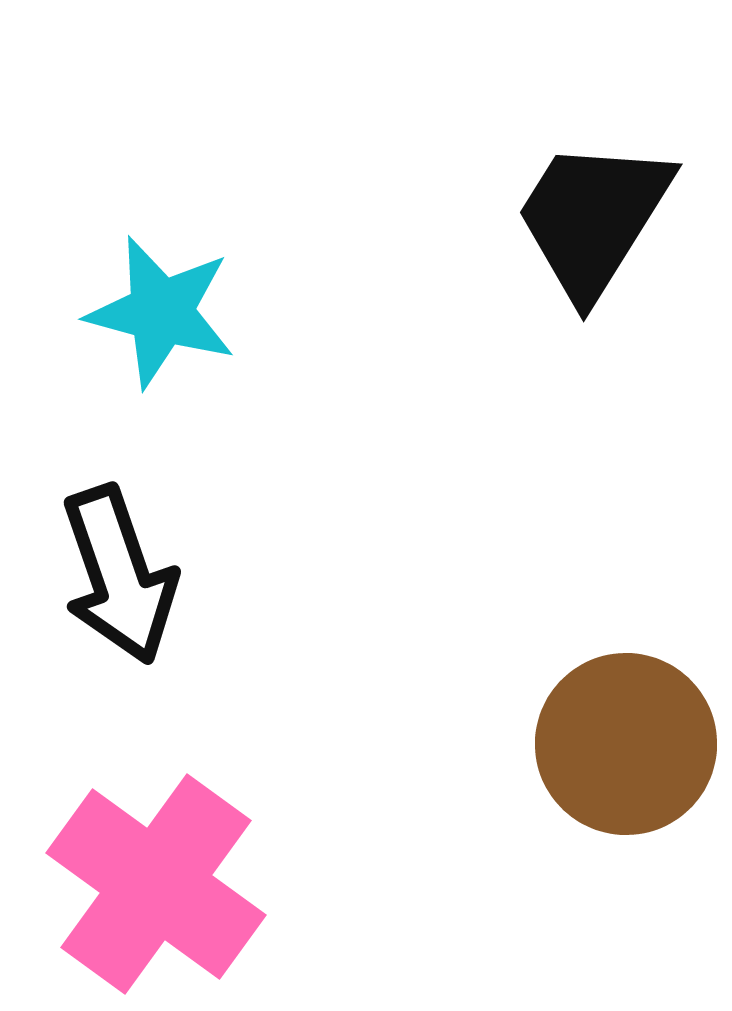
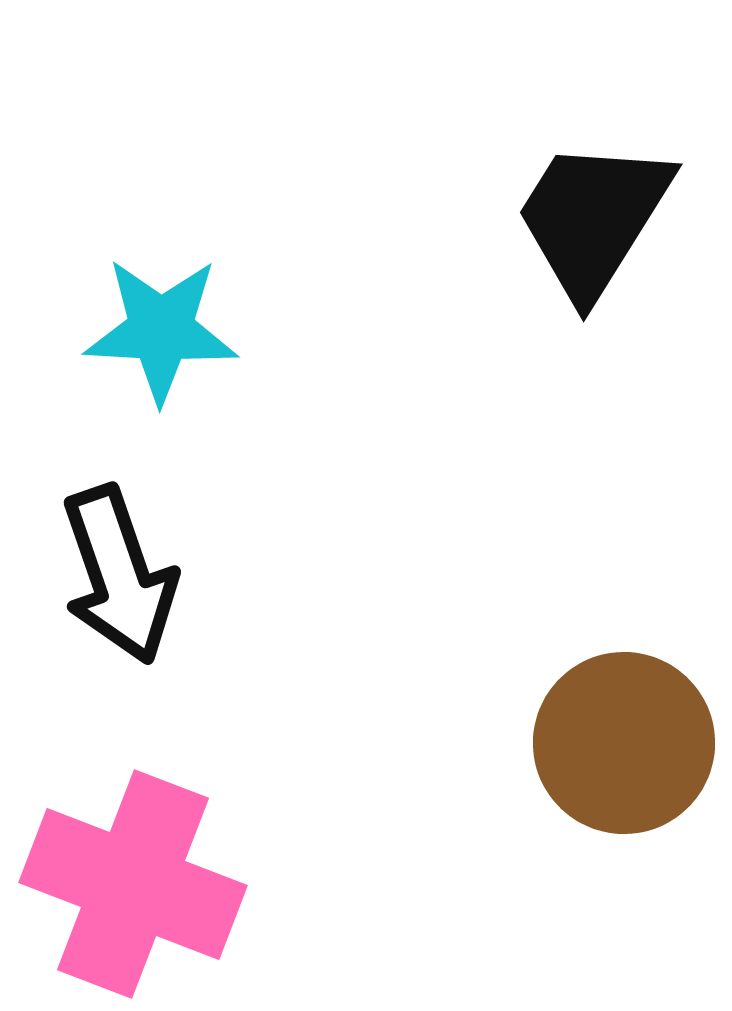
cyan star: moved 18 px down; rotated 12 degrees counterclockwise
brown circle: moved 2 px left, 1 px up
pink cross: moved 23 px left; rotated 15 degrees counterclockwise
